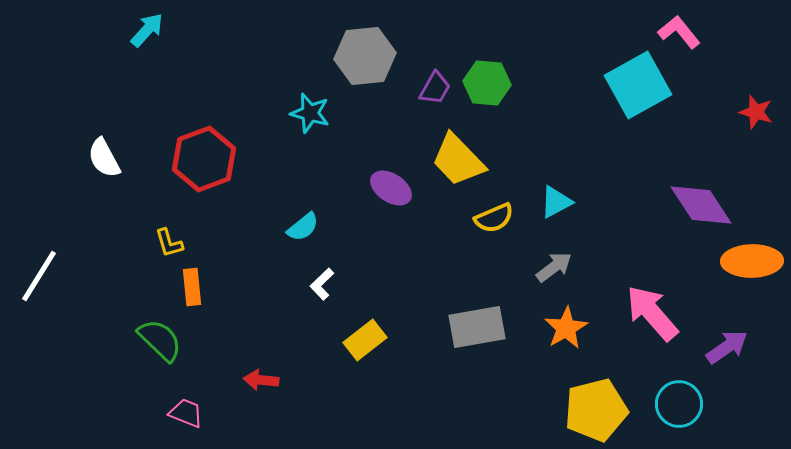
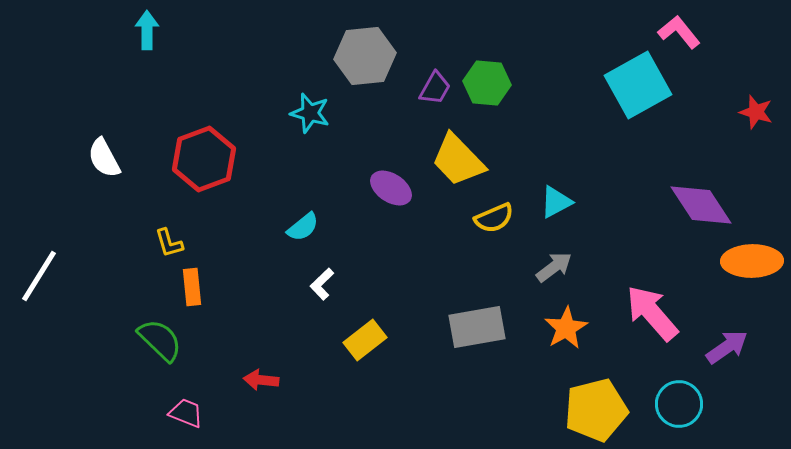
cyan arrow: rotated 42 degrees counterclockwise
